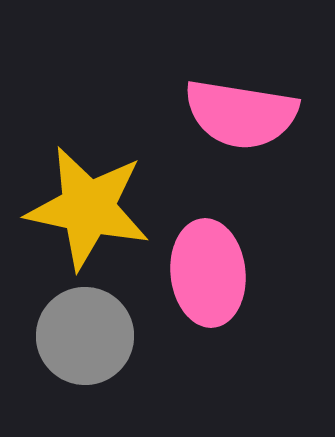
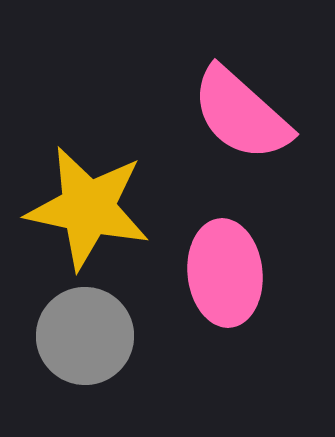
pink semicircle: rotated 33 degrees clockwise
pink ellipse: moved 17 px right
